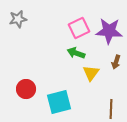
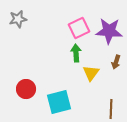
green arrow: rotated 66 degrees clockwise
